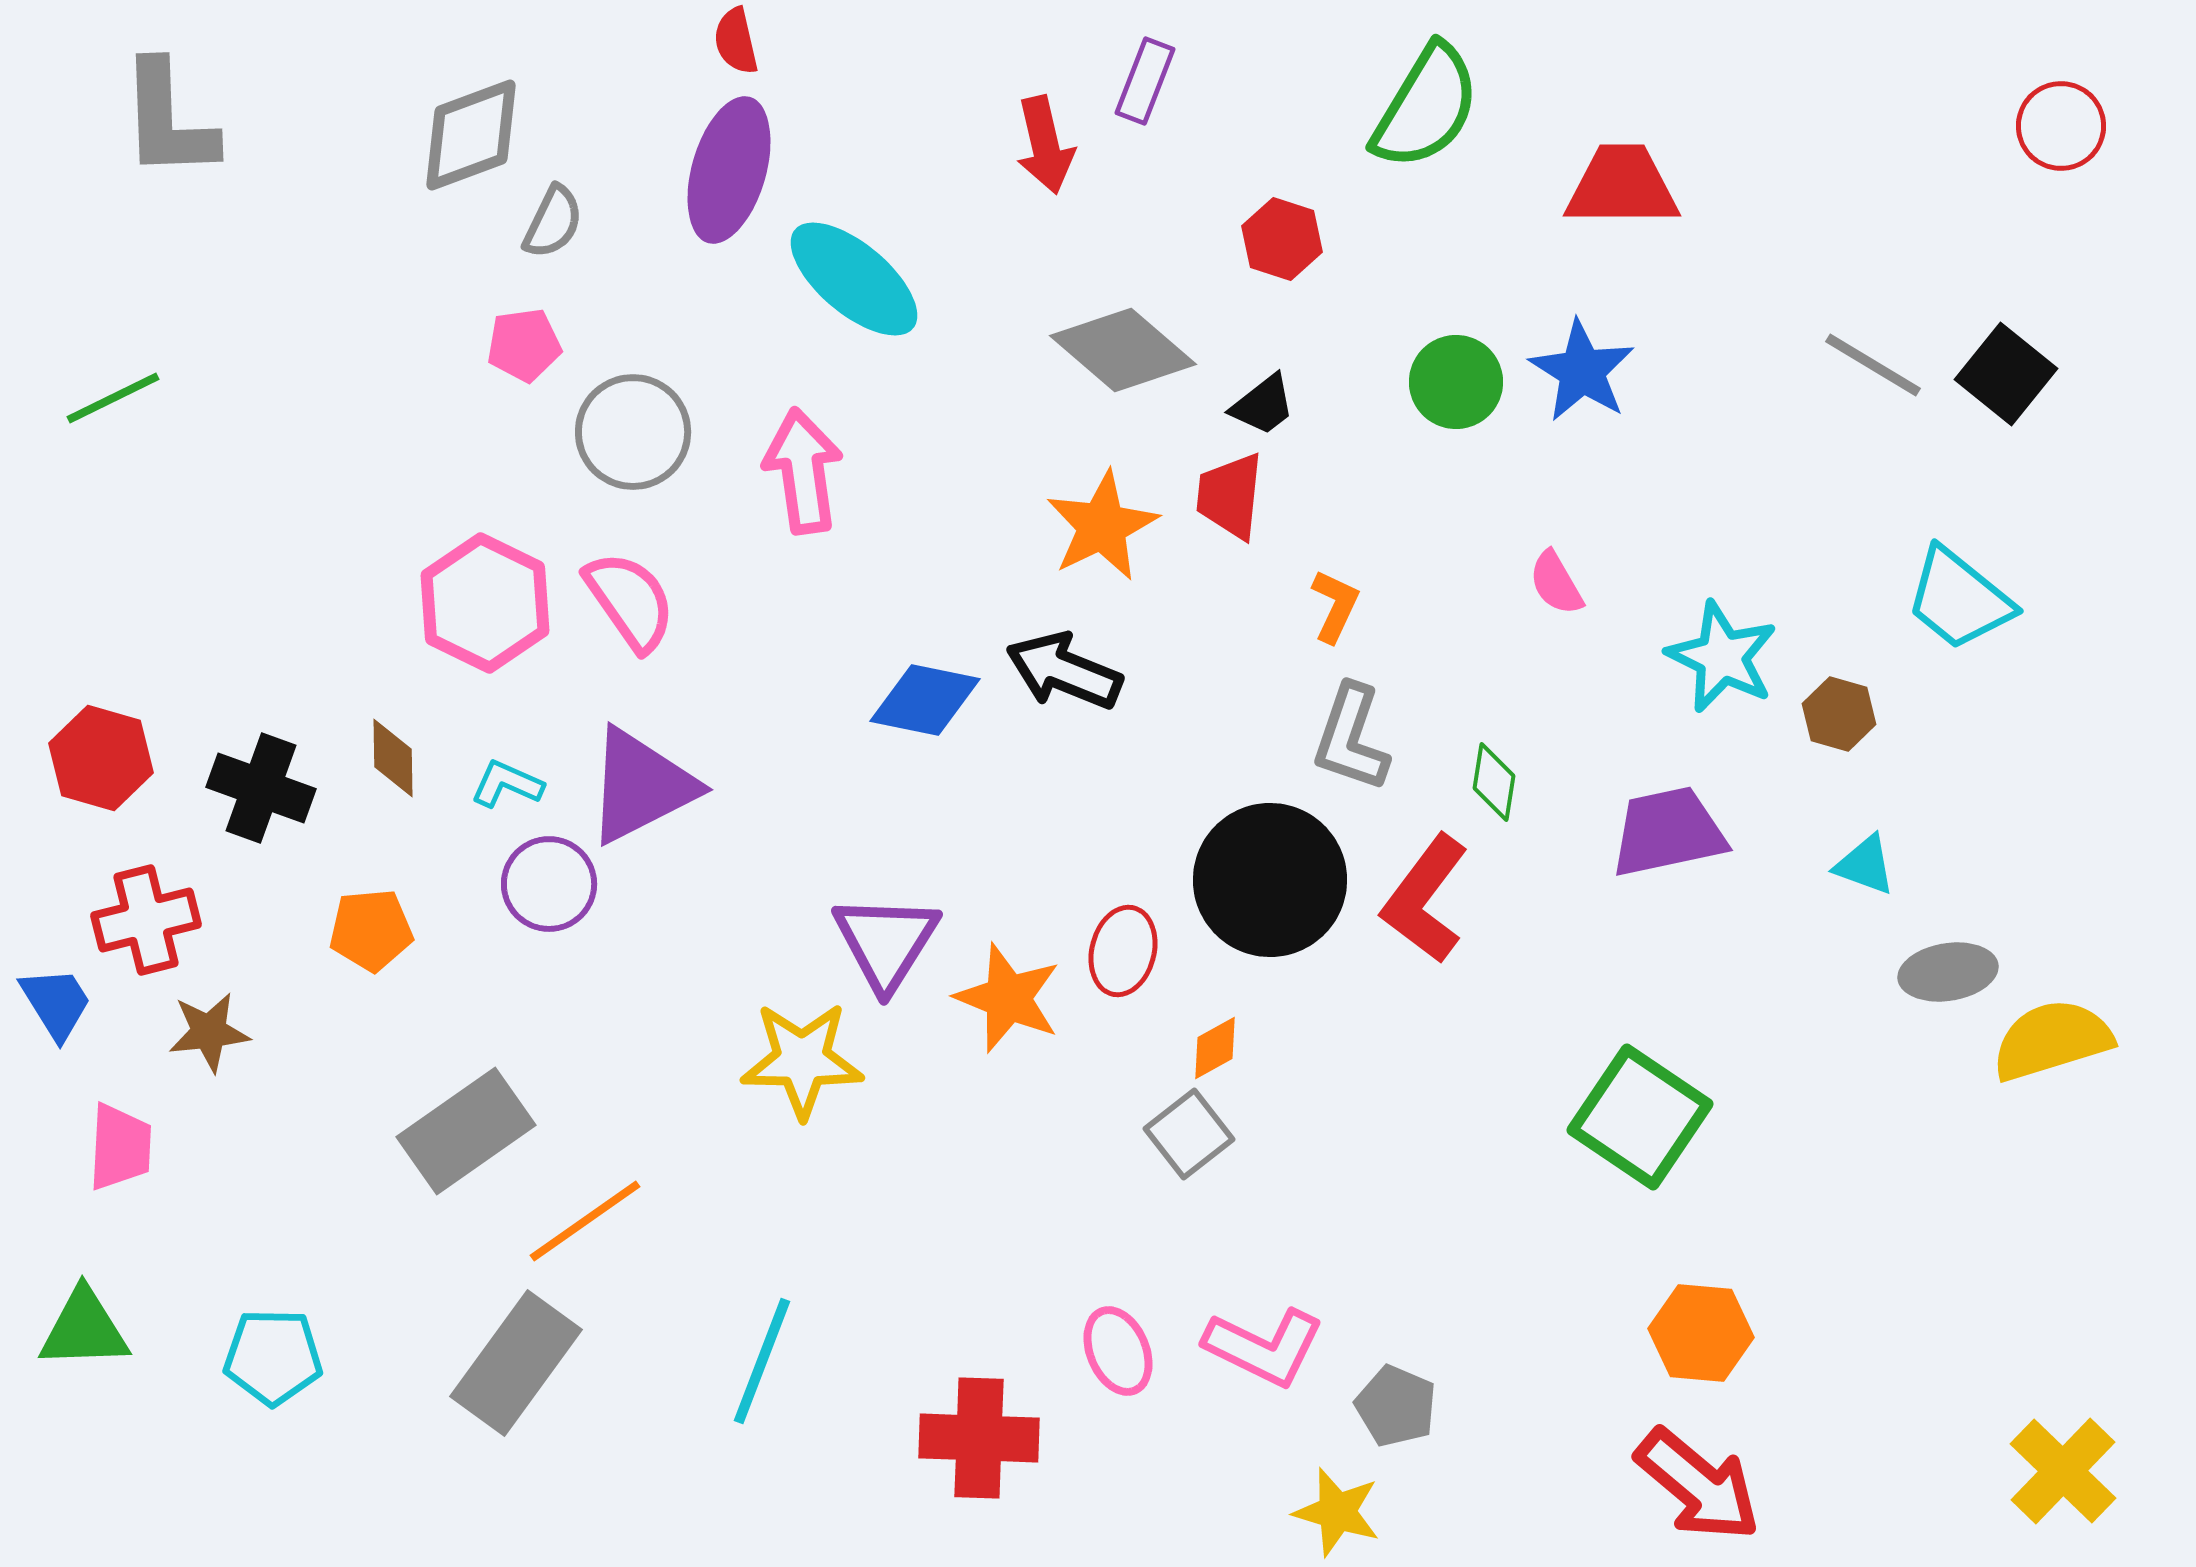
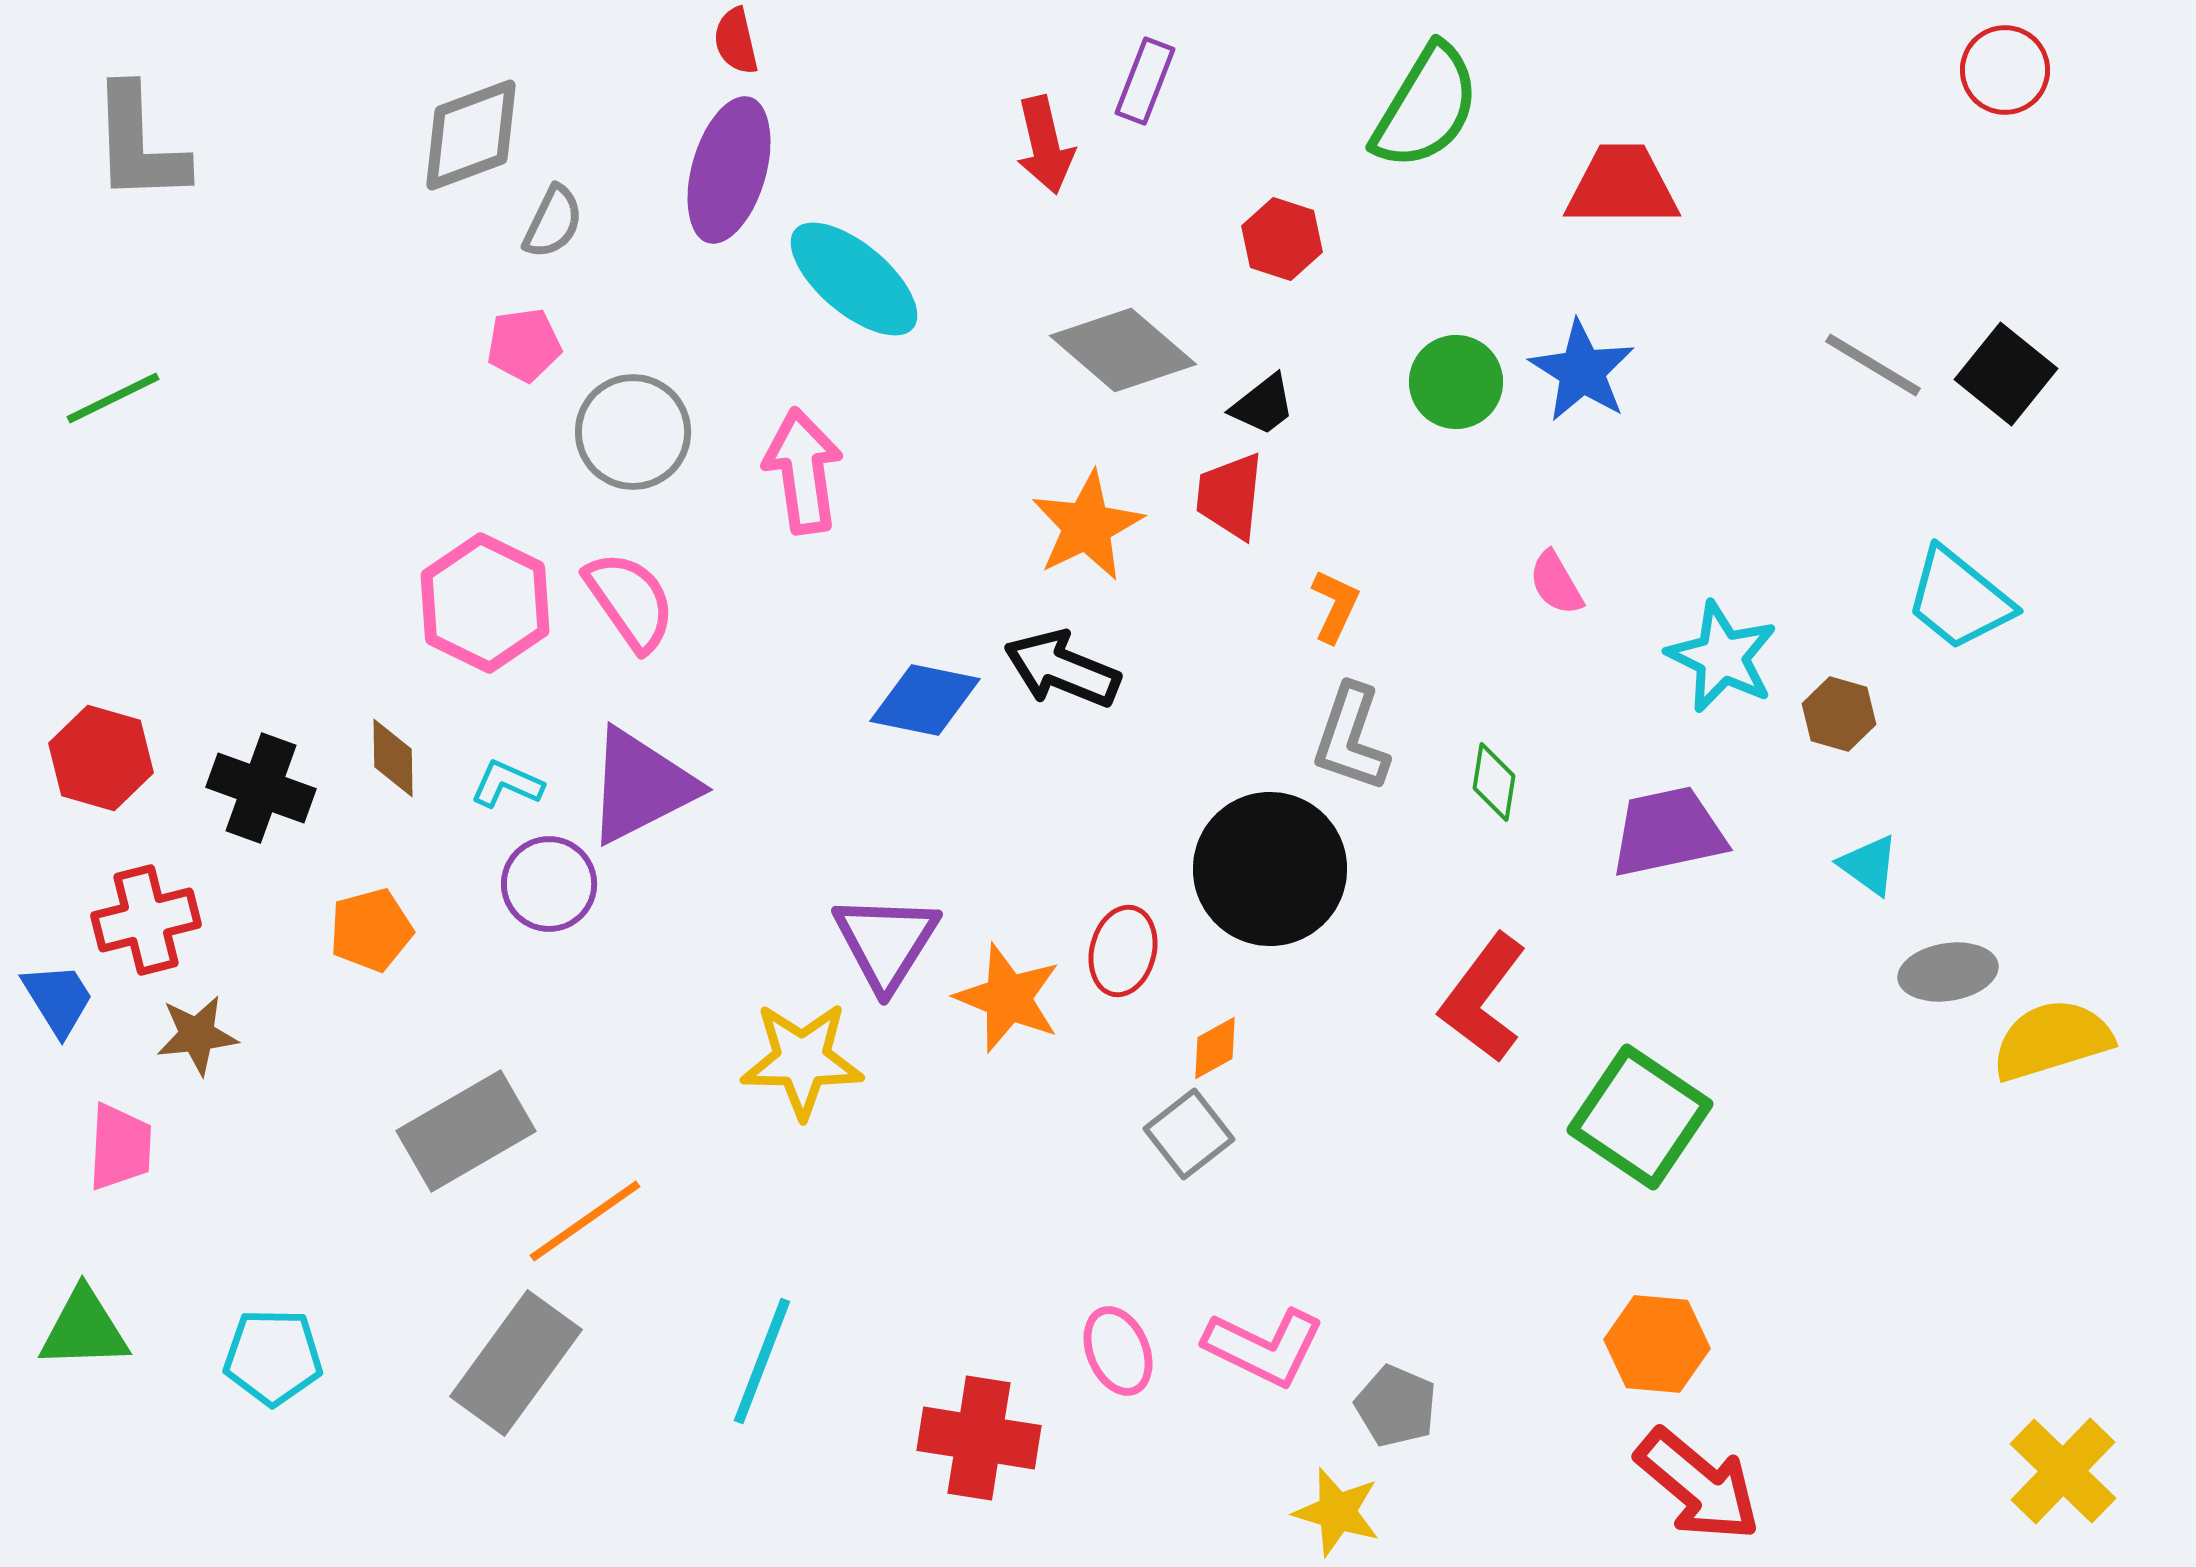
gray L-shape at (168, 120): moved 29 px left, 24 px down
red circle at (2061, 126): moved 56 px left, 56 px up
orange star at (1102, 526): moved 15 px left
black arrow at (1064, 671): moved 2 px left, 2 px up
cyan triangle at (1865, 865): moved 4 px right; rotated 16 degrees clockwise
black circle at (1270, 880): moved 11 px up
red L-shape at (1425, 899): moved 58 px right, 99 px down
orange pentagon at (371, 930): rotated 10 degrees counterclockwise
blue trapezoid at (56, 1003): moved 2 px right, 4 px up
brown star at (209, 1032): moved 12 px left, 3 px down
gray rectangle at (466, 1131): rotated 5 degrees clockwise
orange hexagon at (1701, 1333): moved 44 px left, 11 px down
red cross at (979, 1438): rotated 7 degrees clockwise
